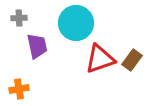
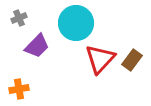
gray cross: rotated 21 degrees counterclockwise
purple trapezoid: rotated 56 degrees clockwise
red triangle: rotated 28 degrees counterclockwise
